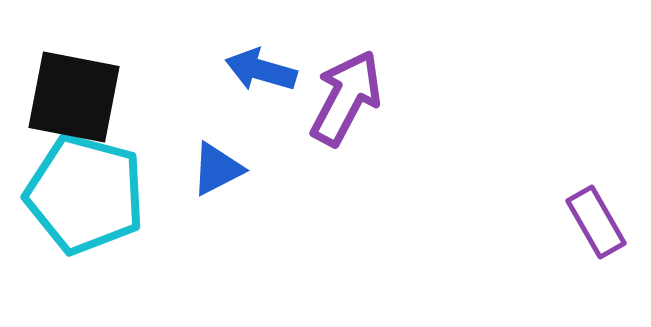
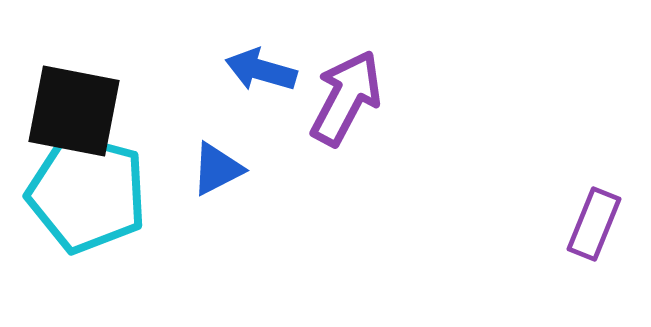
black square: moved 14 px down
cyan pentagon: moved 2 px right, 1 px up
purple rectangle: moved 2 px left, 2 px down; rotated 52 degrees clockwise
